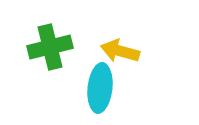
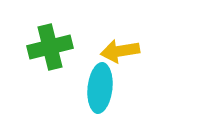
yellow arrow: rotated 24 degrees counterclockwise
